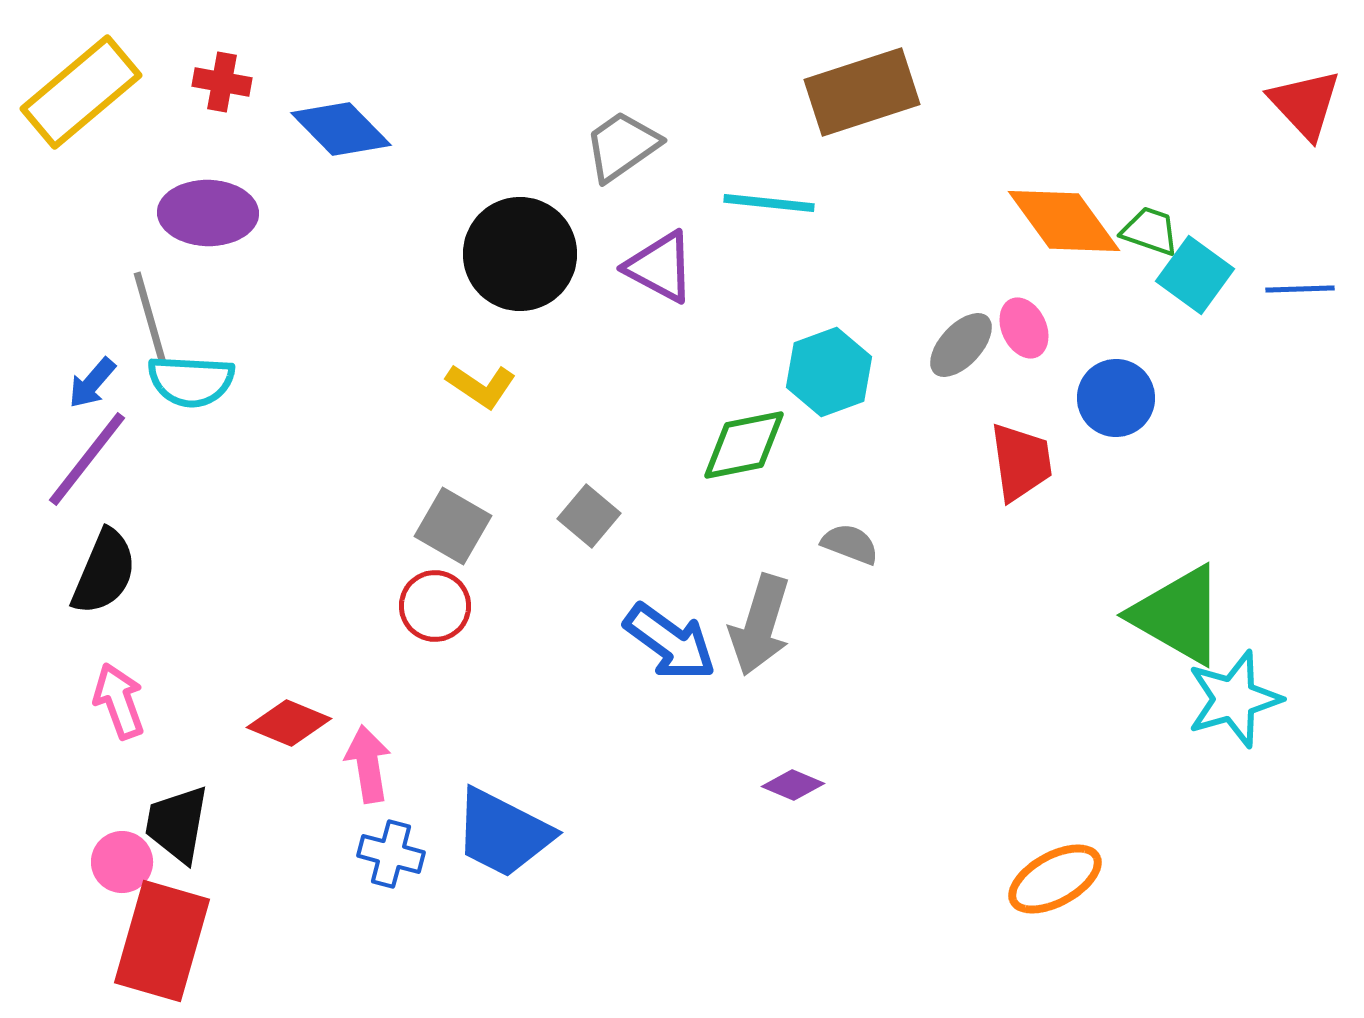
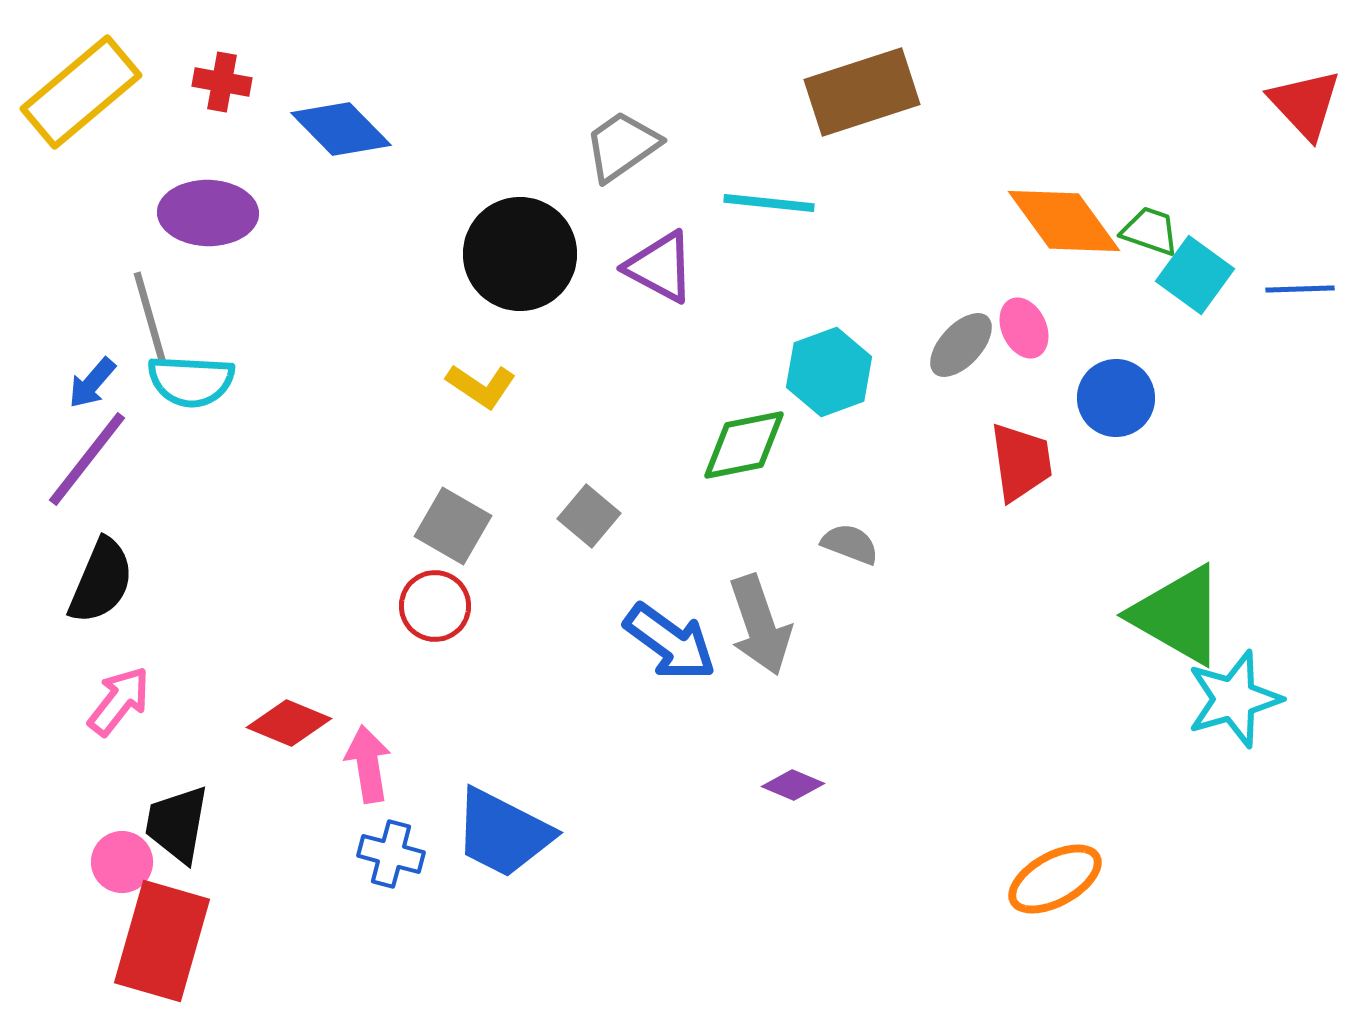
black semicircle at (104, 572): moved 3 px left, 9 px down
gray arrow at (760, 625): rotated 36 degrees counterclockwise
pink arrow at (119, 701): rotated 58 degrees clockwise
